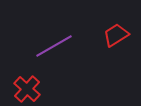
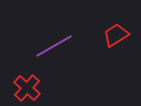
red cross: moved 1 px up
